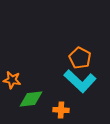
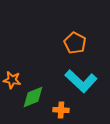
orange pentagon: moved 5 px left, 15 px up
cyan L-shape: moved 1 px right
green diamond: moved 2 px right, 2 px up; rotated 15 degrees counterclockwise
